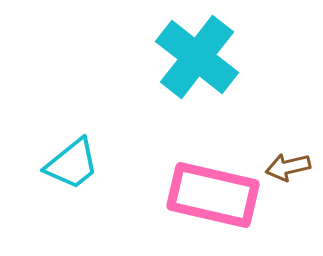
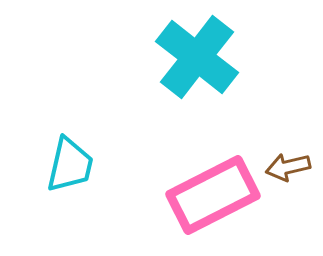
cyan trapezoid: moved 2 px left, 1 px down; rotated 38 degrees counterclockwise
pink rectangle: rotated 40 degrees counterclockwise
